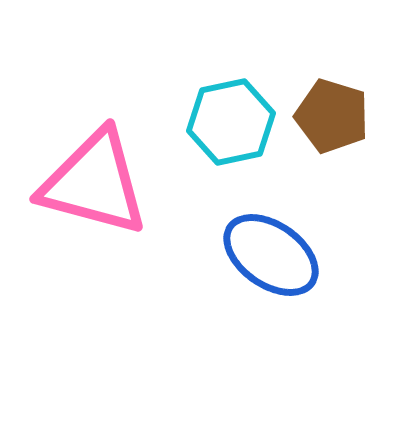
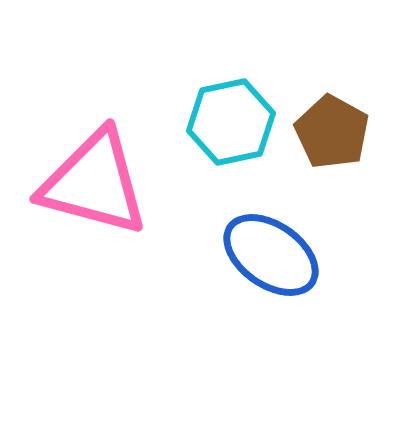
brown pentagon: moved 16 px down; rotated 12 degrees clockwise
